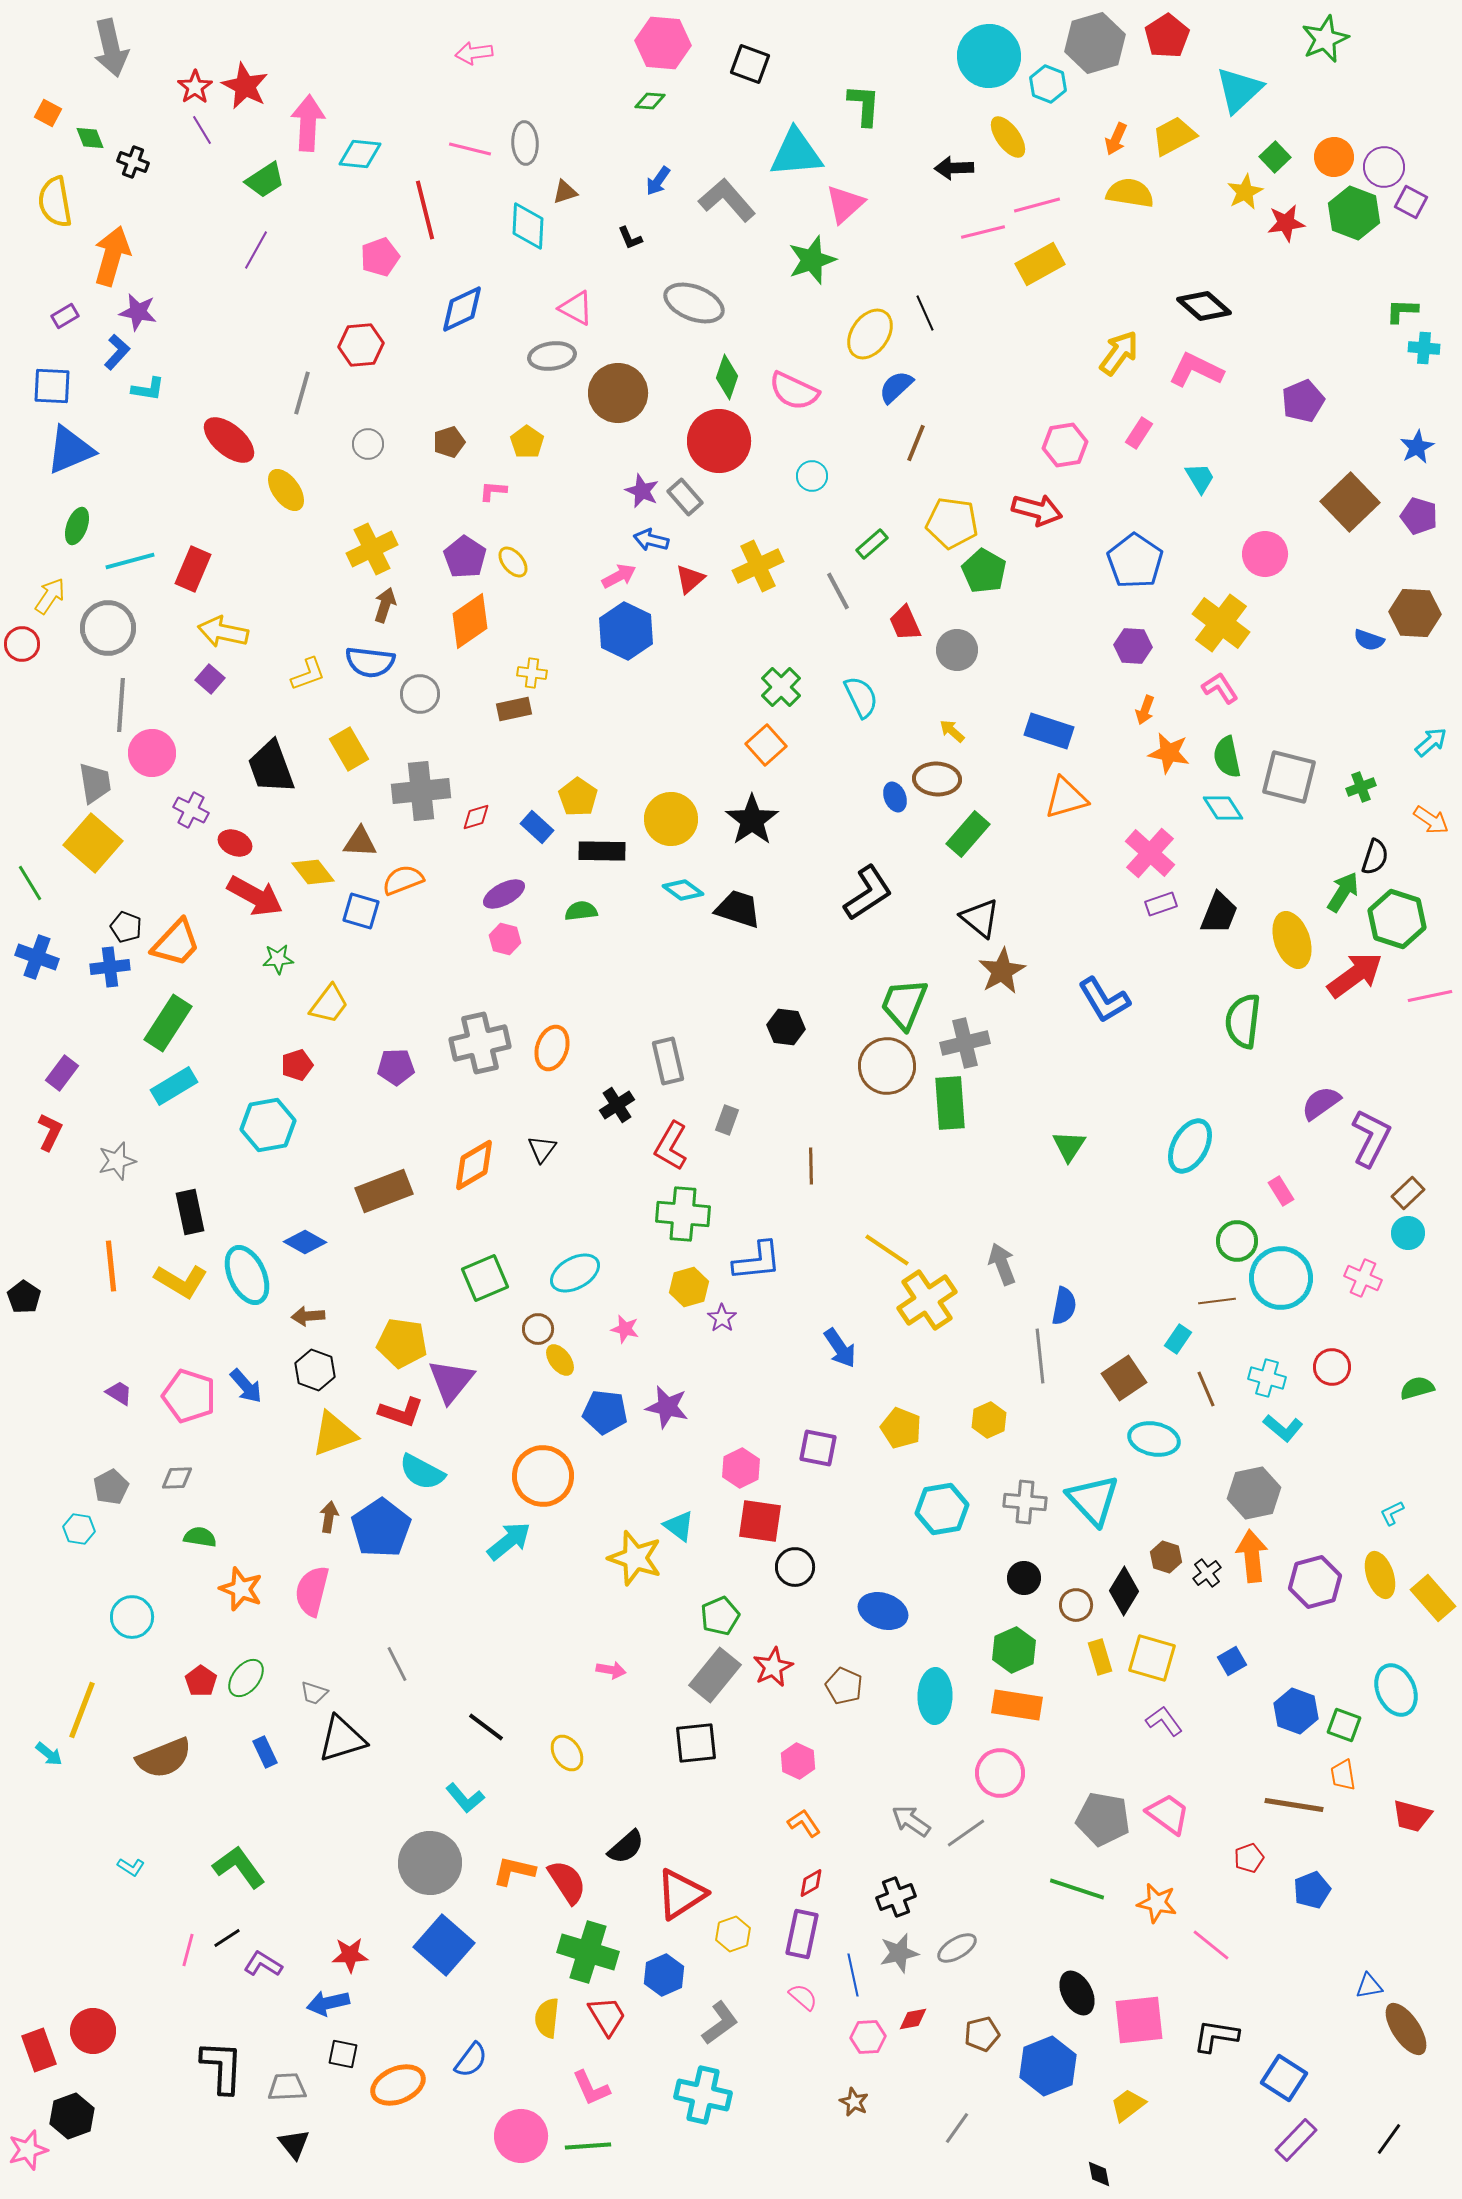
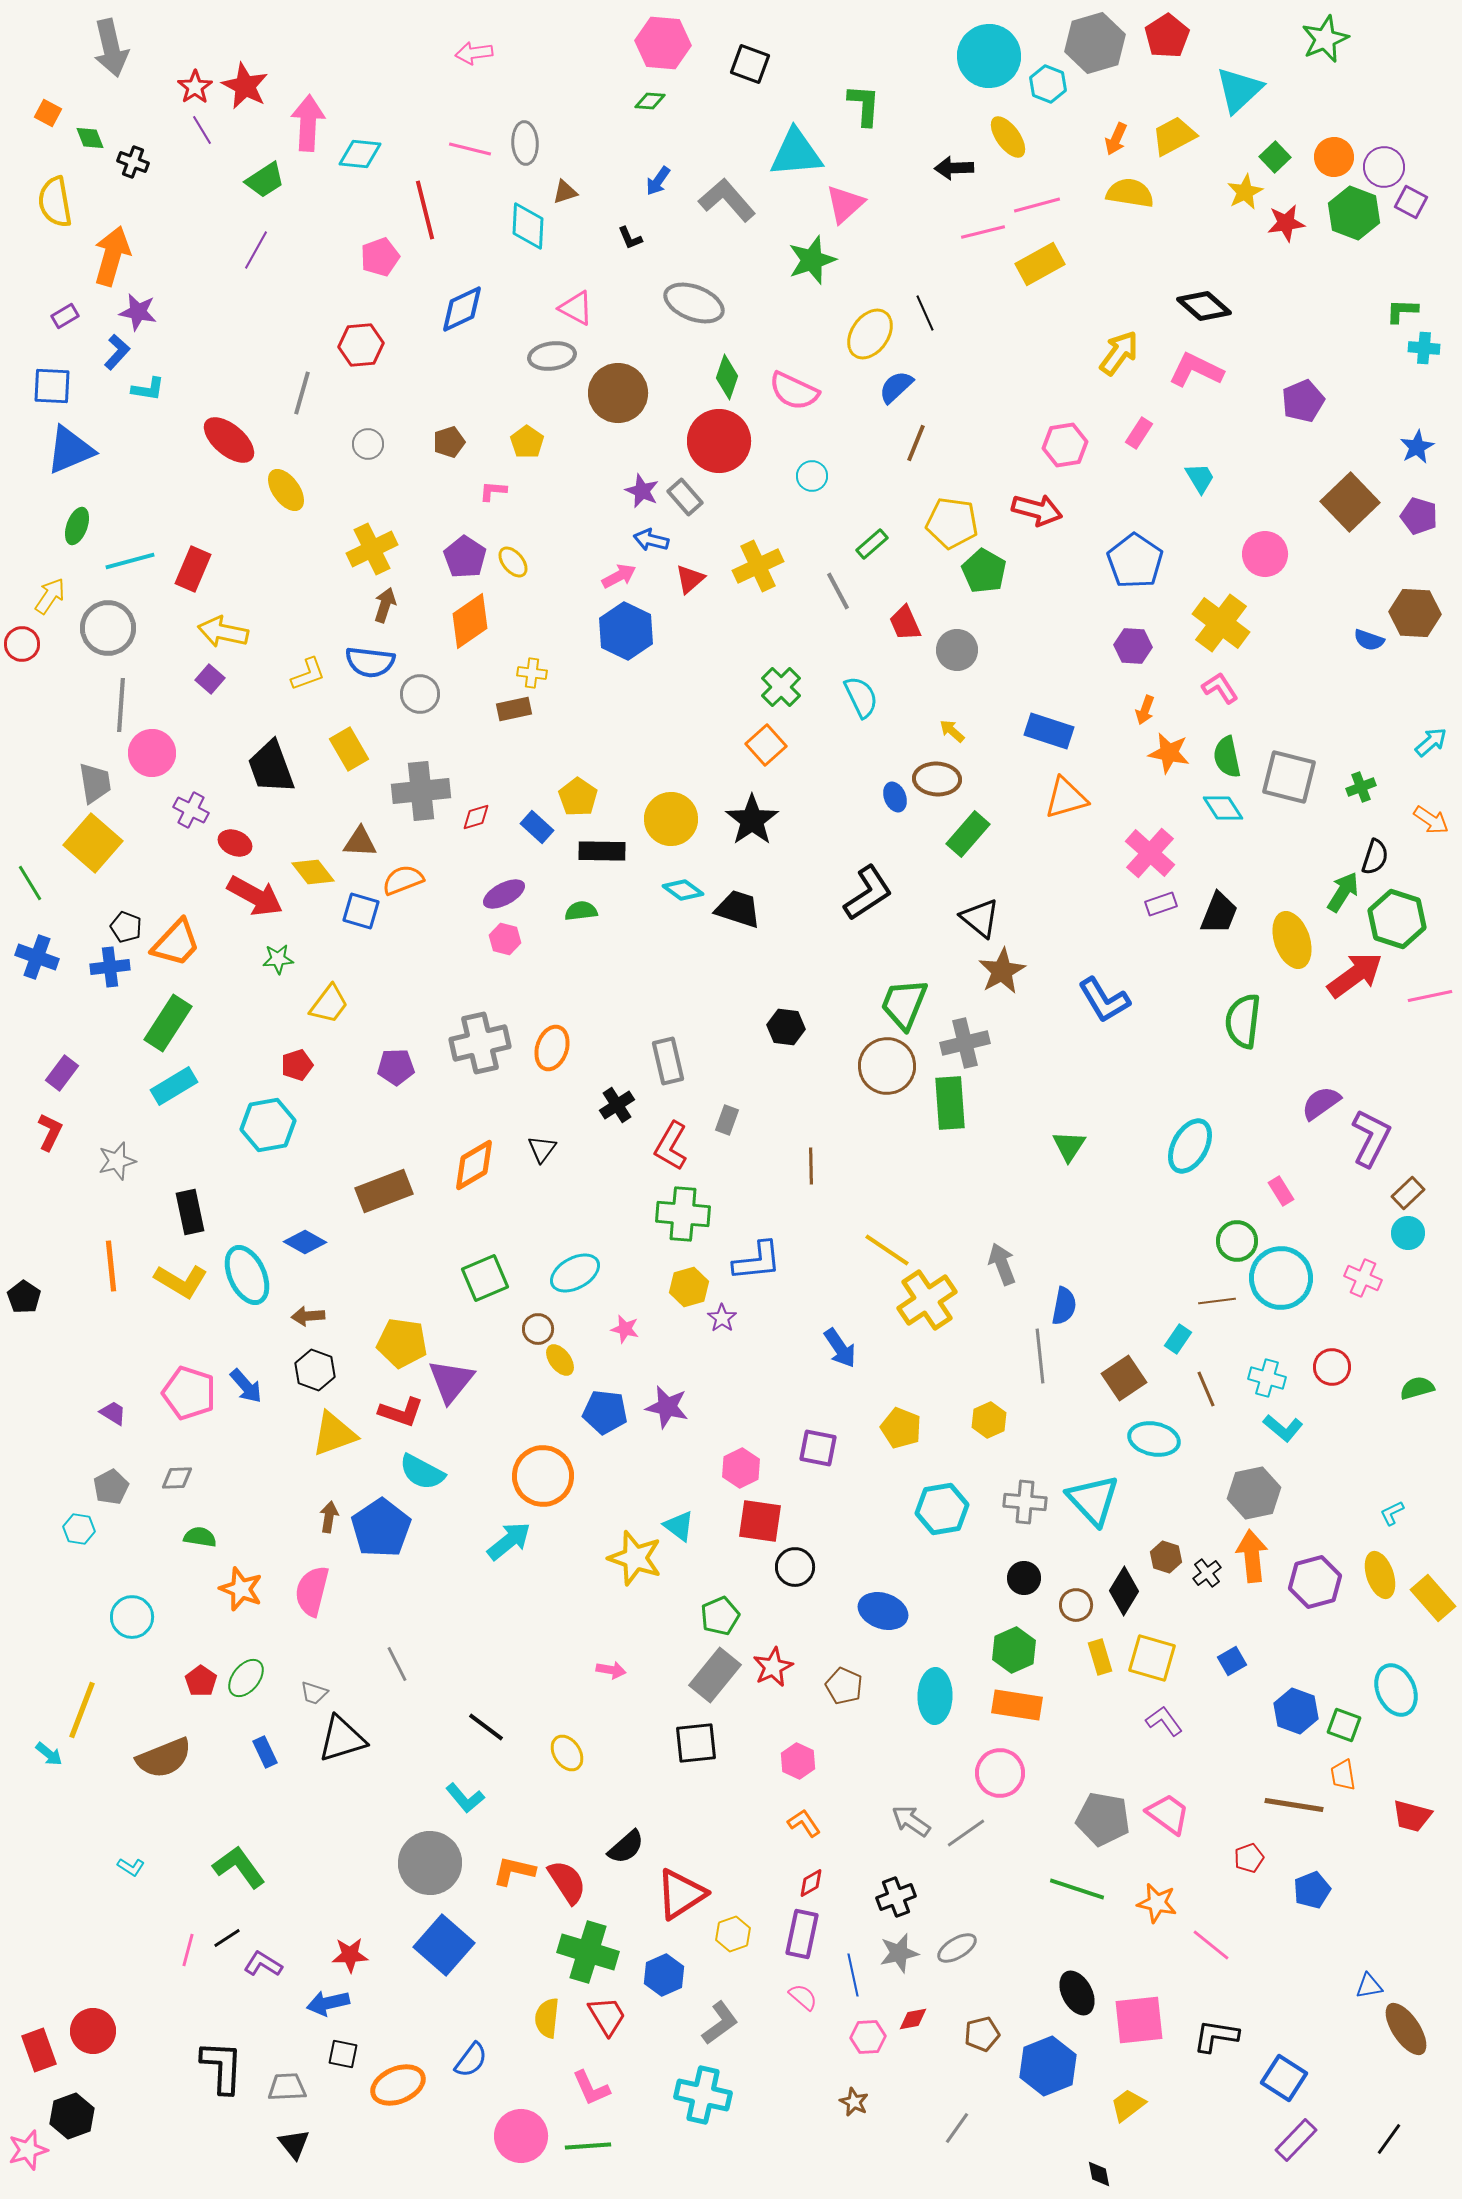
purple trapezoid at (119, 1393): moved 6 px left, 20 px down
pink pentagon at (189, 1396): moved 3 px up
